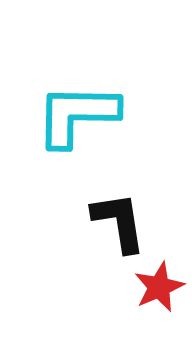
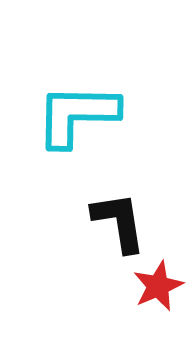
red star: moved 1 px left, 1 px up
